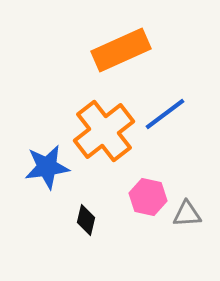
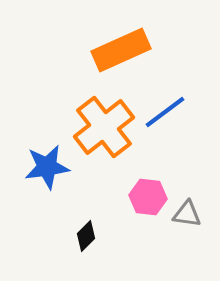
blue line: moved 2 px up
orange cross: moved 4 px up
pink hexagon: rotated 6 degrees counterclockwise
gray triangle: rotated 12 degrees clockwise
black diamond: moved 16 px down; rotated 32 degrees clockwise
